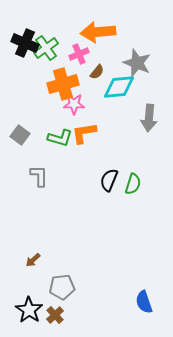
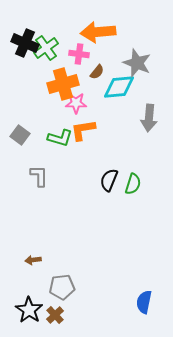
pink cross: rotated 30 degrees clockwise
pink star: moved 2 px right, 1 px up
orange L-shape: moved 1 px left, 3 px up
brown arrow: rotated 35 degrees clockwise
blue semicircle: rotated 30 degrees clockwise
